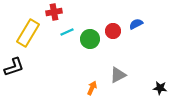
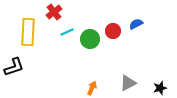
red cross: rotated 28 degrees counterclockwise
yellow rectangle: moved 1 px up; rotated 28 degrees counterclockwise
gray triangle: moved 10 px right, 8 px down
black star: rotated 24 degrees counterclockwise
